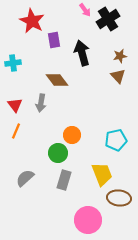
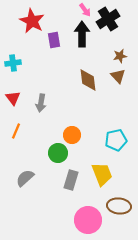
black arrow: moved 19 px up; rotated 15 degrees clockwise
brown diamond: moved 31 px right; rotated 30 degrees clockwise
red triangle: moved 2 px left, 7 px up
gray rectangle: moved 7 px right
brown ellipse: moved 8 px down
